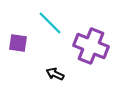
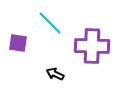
purple cross: moved 1 px right; rotated 20 degrees counterclockwise
